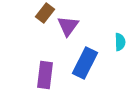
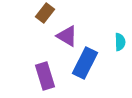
purple triangle: moved 1 px left, 10 px down; rotated 35 degrees counterclockwise
purple rectangle: moved 1 px down; rotated 24 degrees counterclockwise
